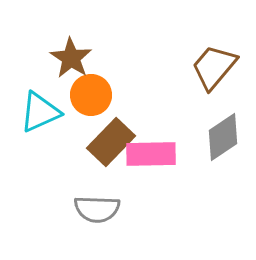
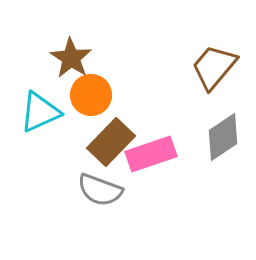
pink rectangle: rotated 18 degrees counterclockwise
gray semicircle: moved 3 px right, 19 px up; rotated 18 degrees clockwise
